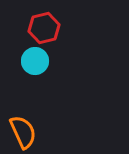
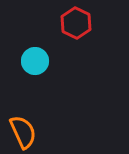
red hexagon: moved 32 px right, 5 px up; rotated 20 degrees counterclockwise
